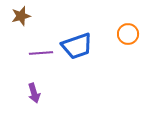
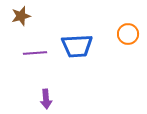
blue trapezoid: rotated 16 degrees clockwise
purple line: moved 6 px left
purple arrow: moved 12 px right, 6 px down; rotated 12 degrees clockwise
